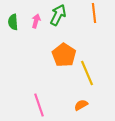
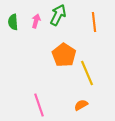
orange line: moved 9 px down
